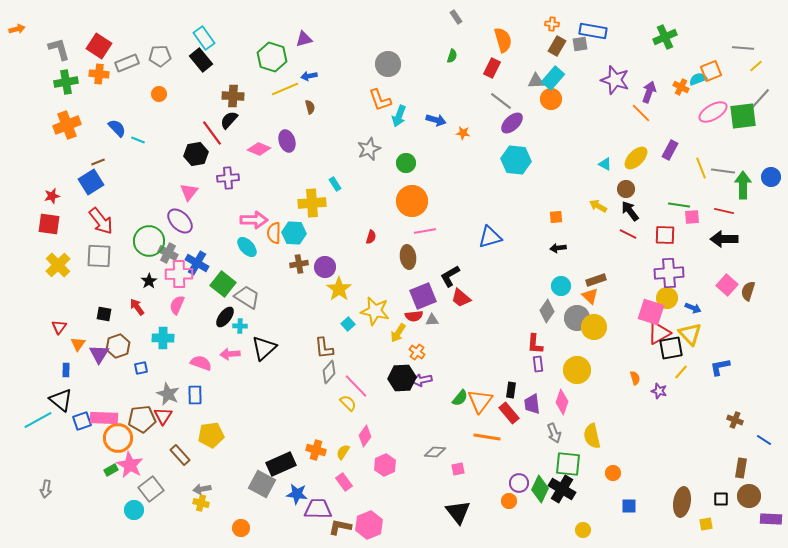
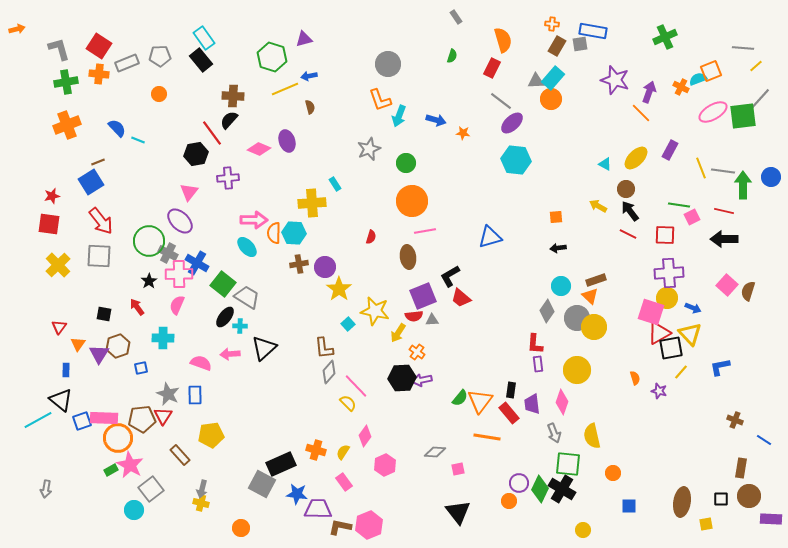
pink square at (692, 217): rotated 21 degrees counterclockwise
gray arrow at (202, 489): rotated 66 degrees counterclockwise
